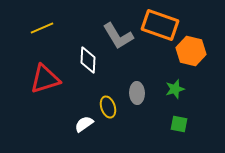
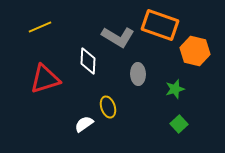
yellow line: moved 2 px left, 1 px up
gray L-shape: moved 1 px down; rotated 28 degrees counterclockwise
orange hexagon: moved 4 px right
white diamond: moved 1 px down
gray ellipse: moved 1 px right, 19 px up
green square: rotated 36 degrees clockwise
